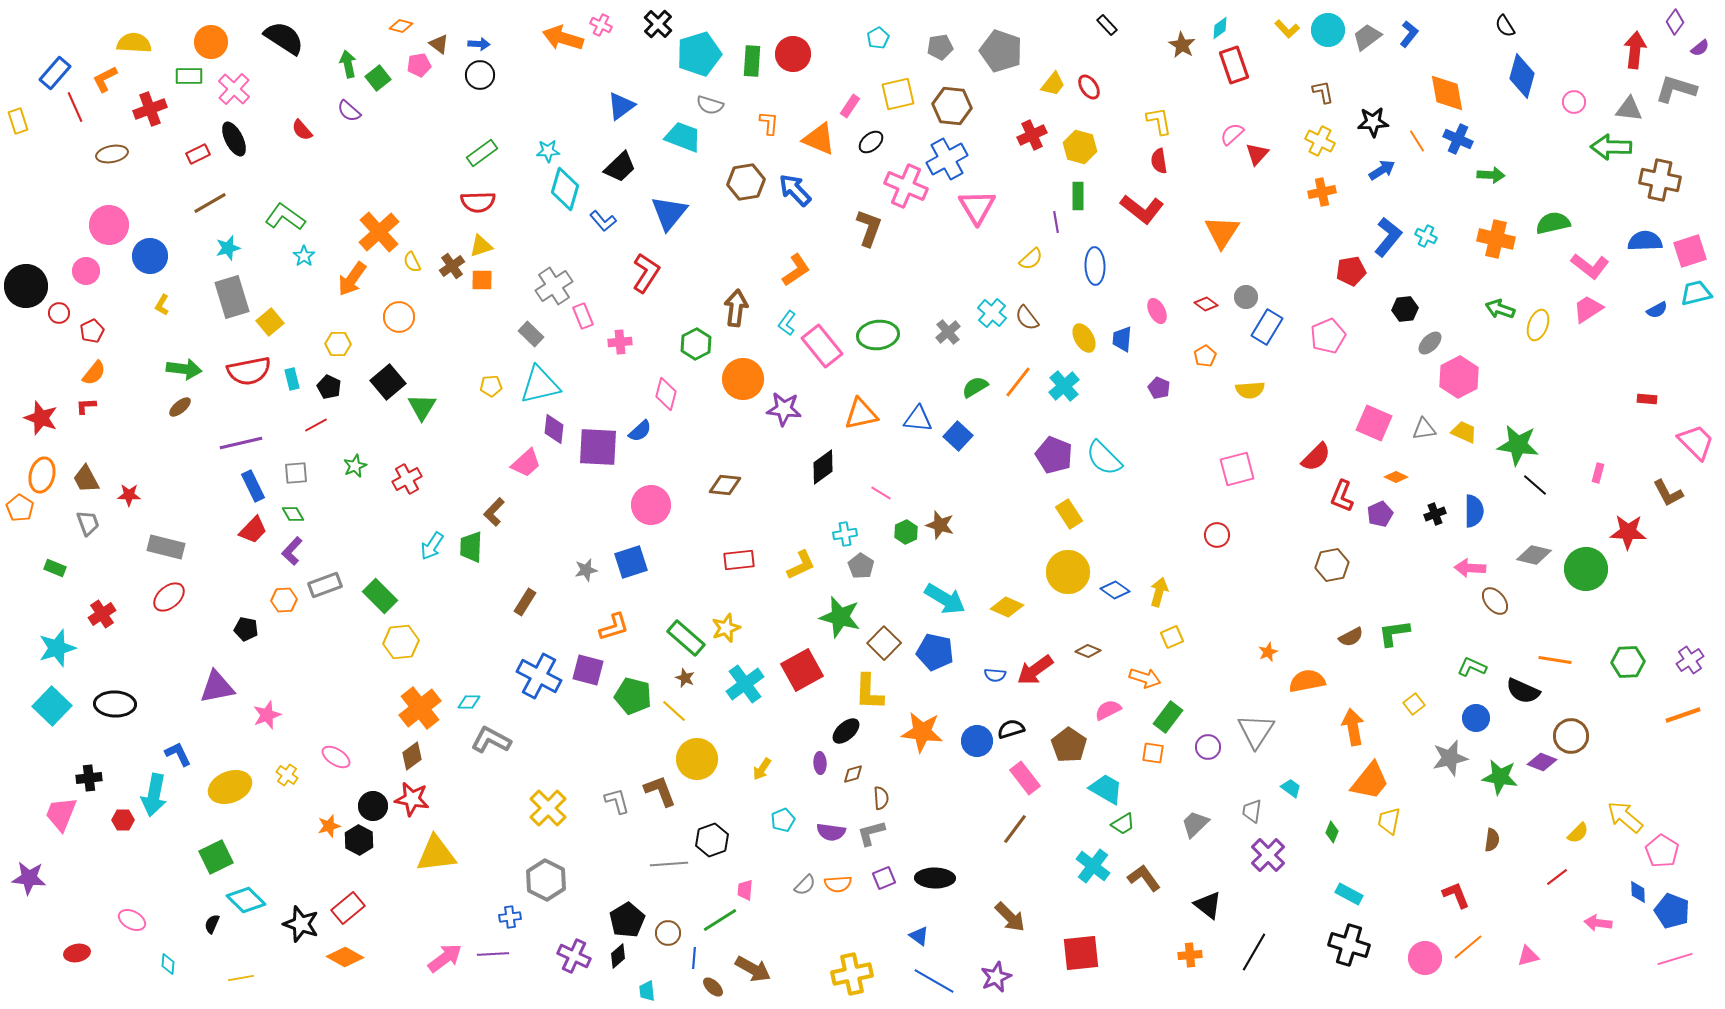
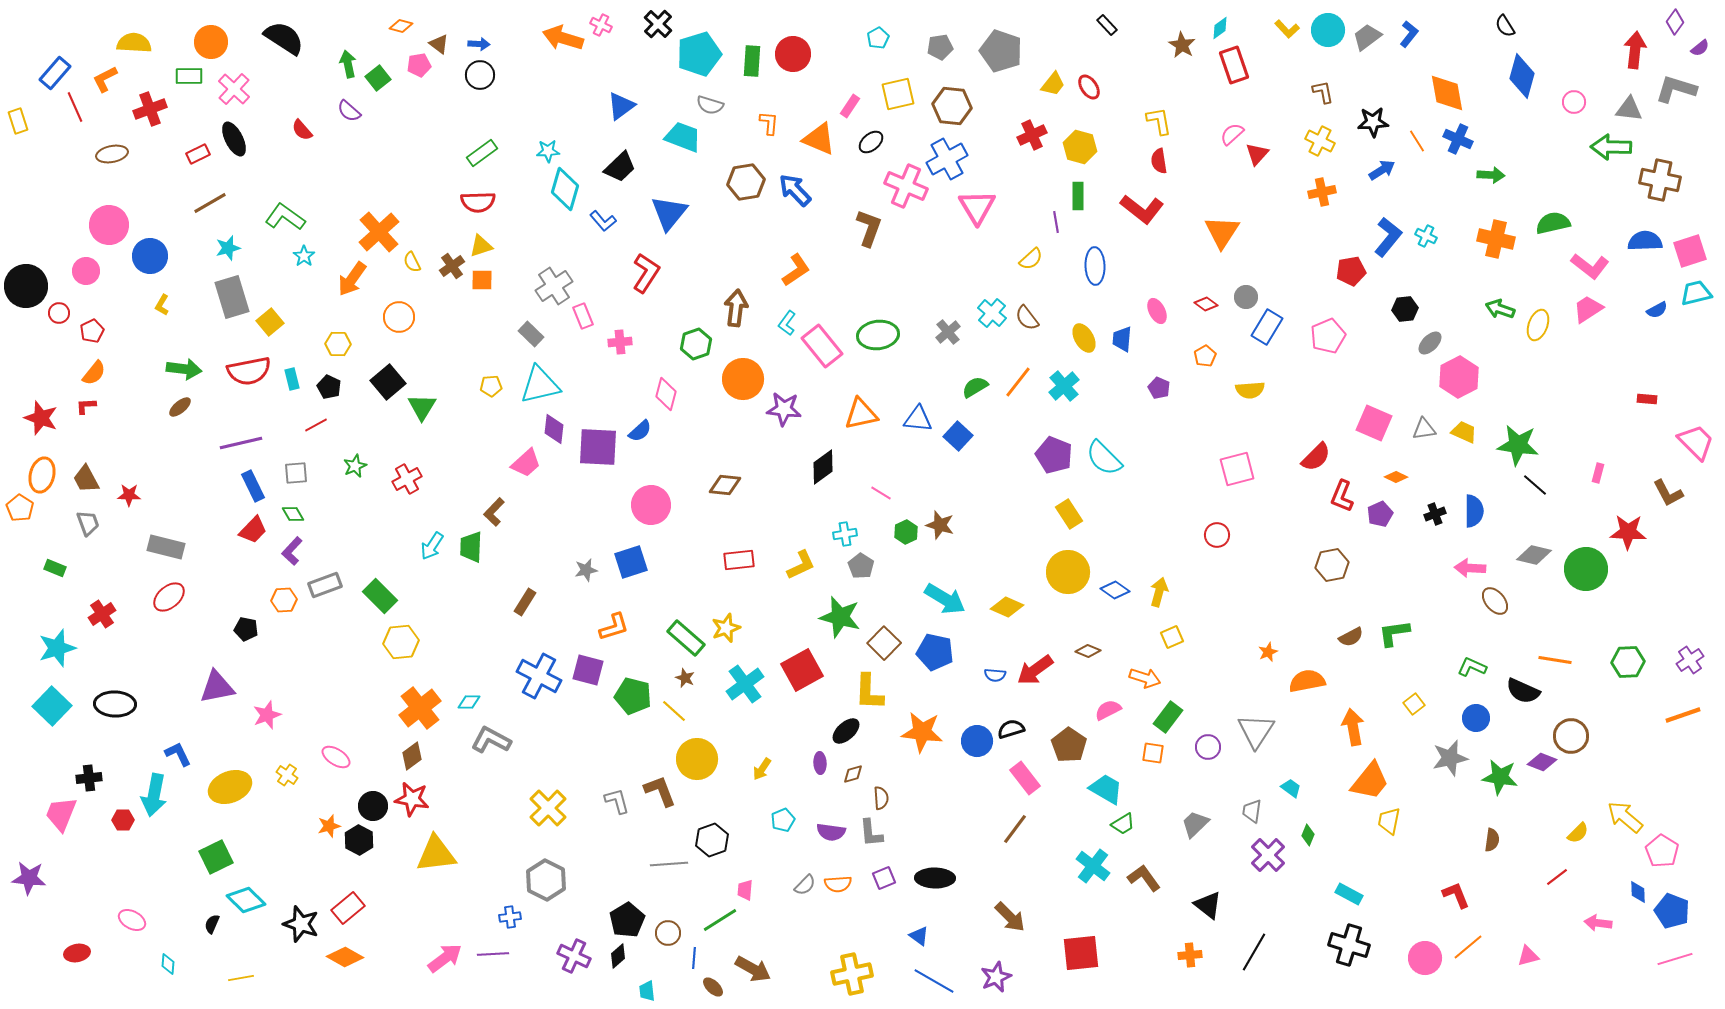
green hexagon at (696, 344): rotated 8 degrees clockwise
green diamond at (1332, 832): moved 24 px left, 3 px down
gray L-shape at (871, 833): rotated 80 degrees counterclockwise
